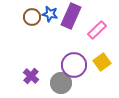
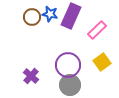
purple circle: moved 6 px left
gray circle: moved 9 px right, 2 px down
